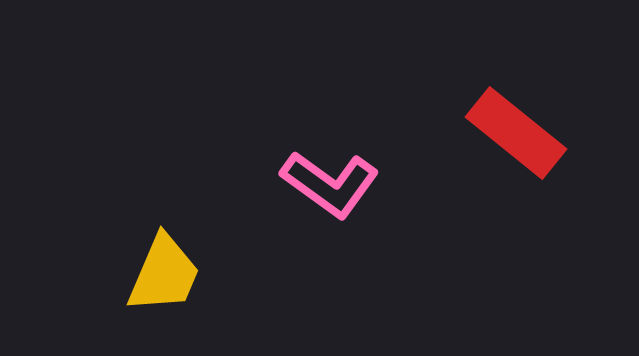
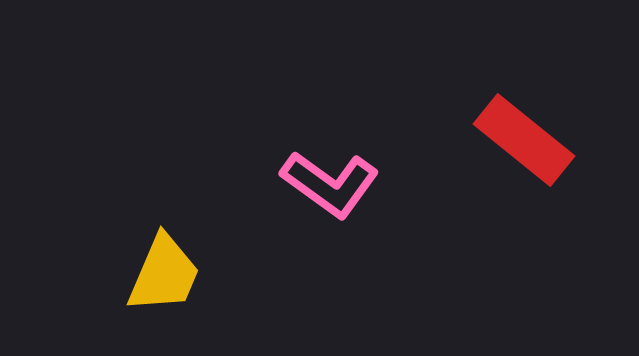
red rectangle: moved 8 px right, 7 px down
